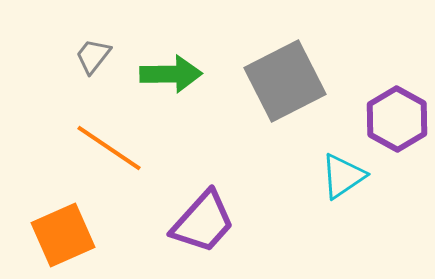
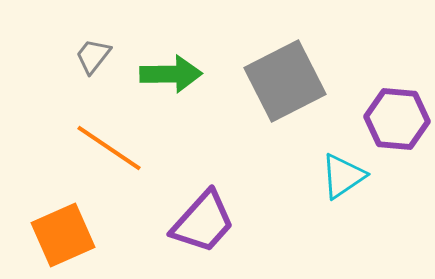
purple hexagon: rotated 24 degrees counterclockwise
